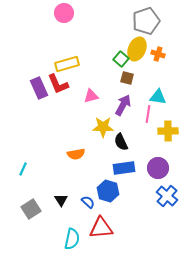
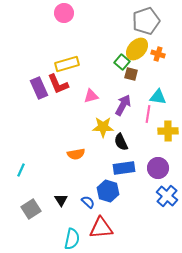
yellow ellipse: rotated 20 degrees clockwise
green square: moved 1 px right, 3 px down
brown square: moved 4 px right, 4 px up
cyan line: moved 2 px left, 1 px down
